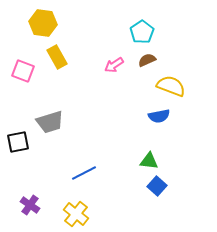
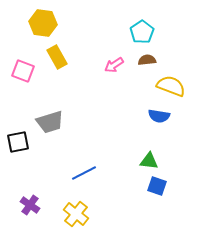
brown semicircle: rotated 18 degrees clockwise
blue semicircle: rotated 20 degrees clockwise
blue square: rotated 24 degrees counterclockwise
